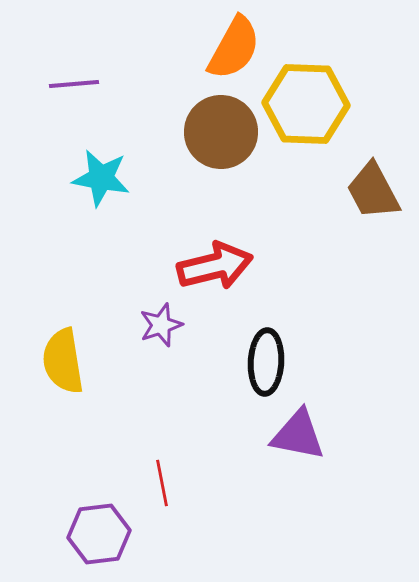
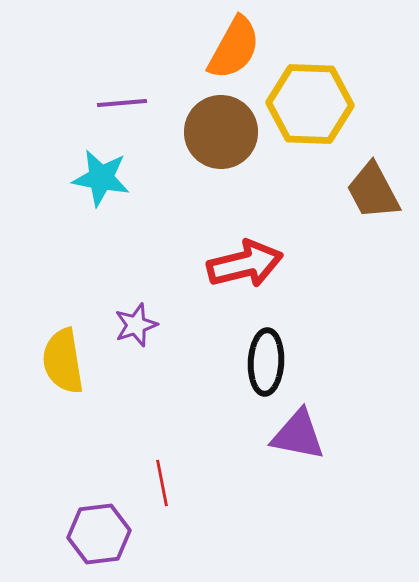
purple line: moved 48 px right, 19 px down
yellow hexagon: moved 4 px right
red arrow: moved 30 px right, 2 px up
purple star: moved 25 px left
